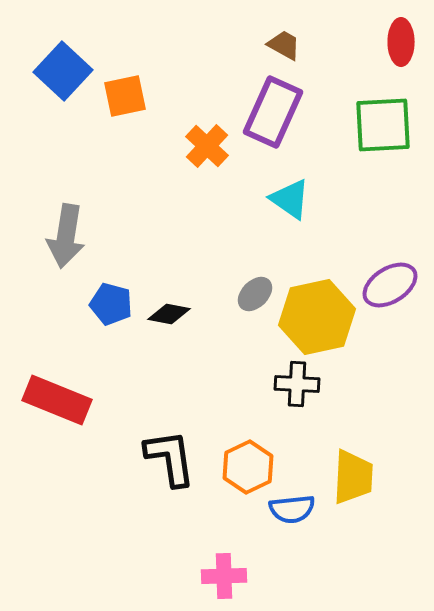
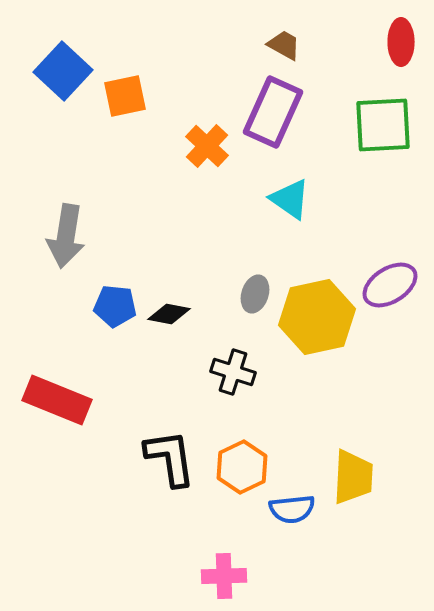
gray ellipse: rotated 27 degrees counterclockwise
blue pentagon: moved 4 px right, 2 px down; rotated 9 degrees counterclockwise
black cross: moved 64 px left, 12 px up; rotated 15 degrees clockwise
orange hexagon: moved 6 px left
